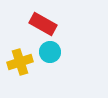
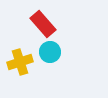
red rectangle: rotated 20 degrees clockwise
